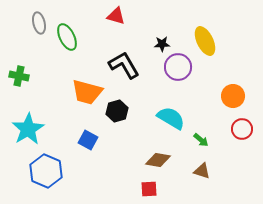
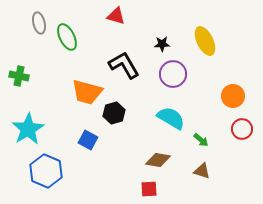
purple circle: moved 5 px left, 7 px down
black hexagon: moved 3 px left, 2 px down
